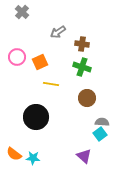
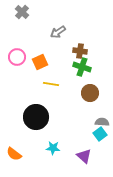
brown cross: moved 2 px left, 7 px down
brown circle: moved 3 px right, 5 px up
cyan star: moved 20 px right, 10 px up
